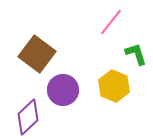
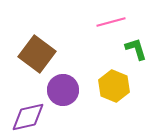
pink line: rotated 36 degrees clockwise
green L-shape: moved 5 px up
purple diamond: rotated 30 degrees clockwise
